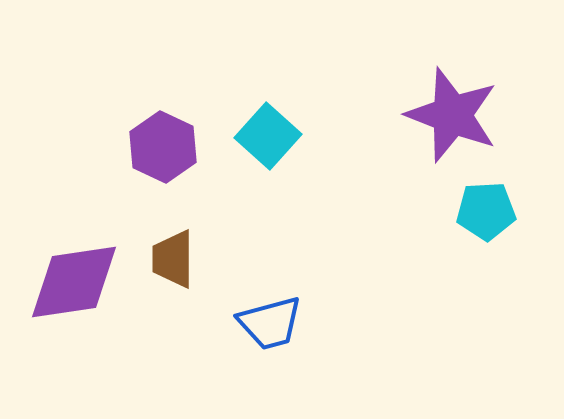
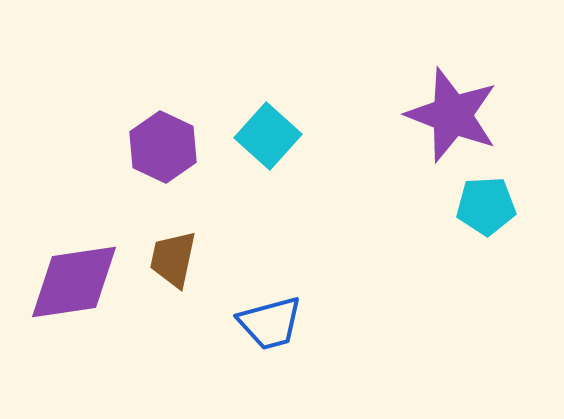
cyan pentagon: moved 5 px up
brown trapezoid: rotated 12 degrees clockwise
